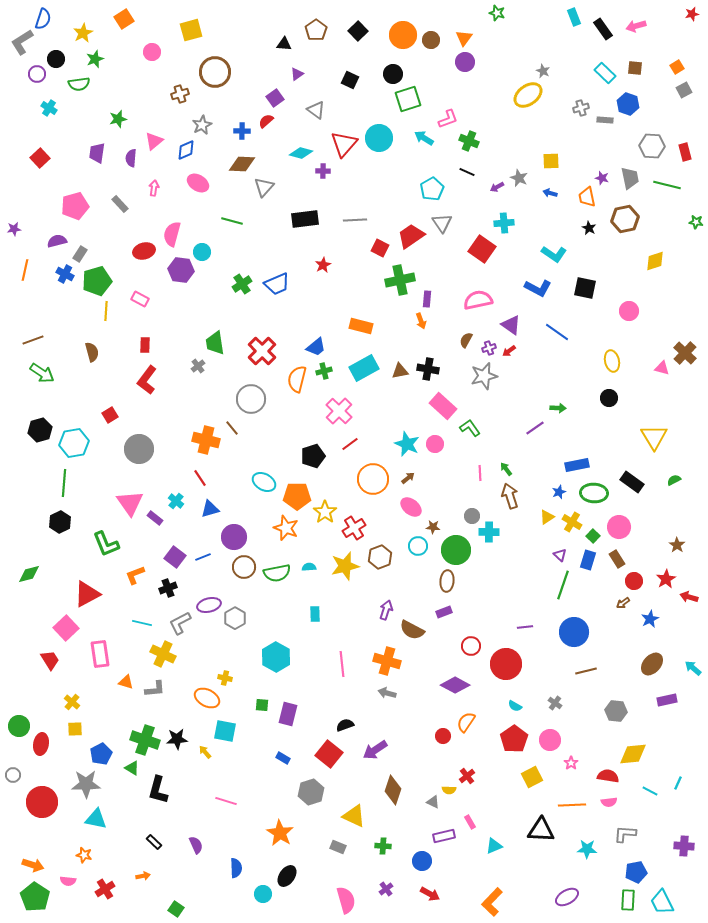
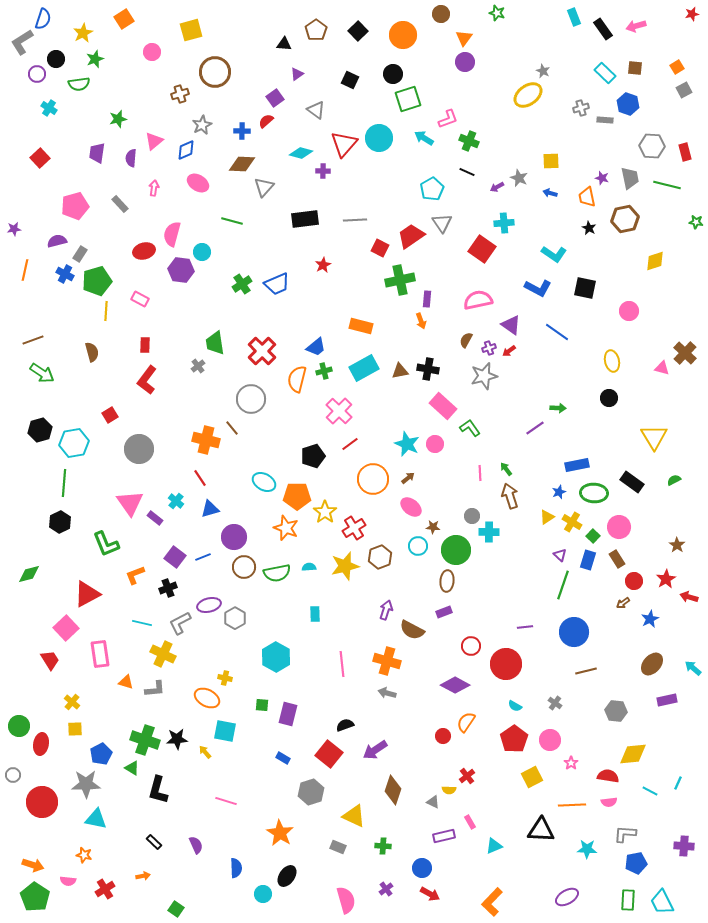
brown circle at (431, 40): moved 10 px right, 26 px up
blue circle at (422, 861): moved 7 px down
blue pentagon at (636, 872): moved 9 px up
